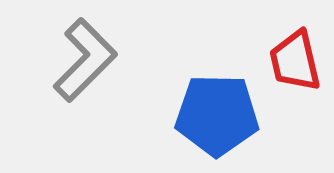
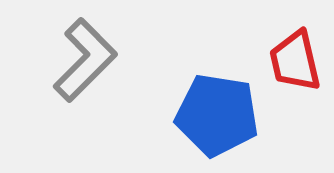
blue pentagon: rotated 8 degrees clockwise
